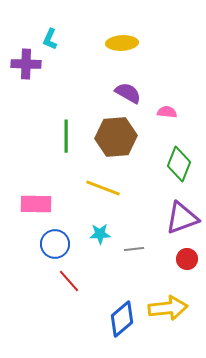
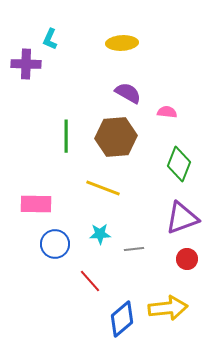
red line: moved 21 px right
